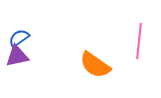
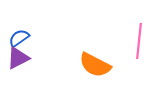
purple triangle: moved 1 px right, 2 px down; rotated 15 degrees counterclockwise
orange semicircle: rotated 8 degrees counterclockwise
